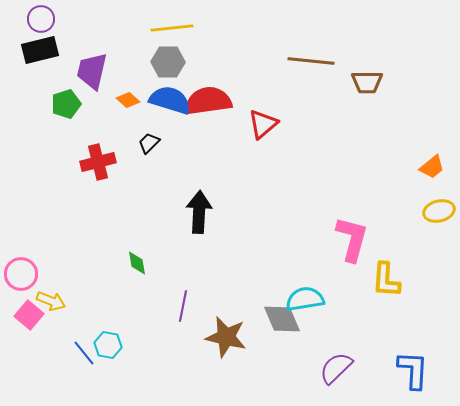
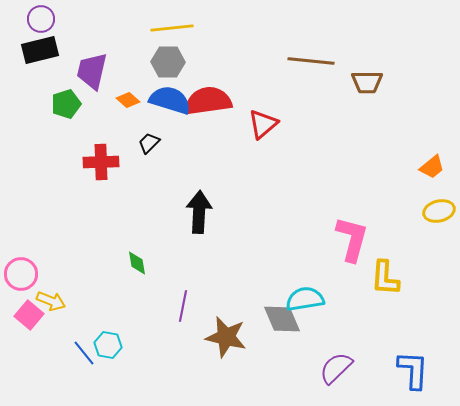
red cross: moved 3 px right; rotated 12 degrees clockwise
yellow L-shape: moved 1 px left, 2 px up
